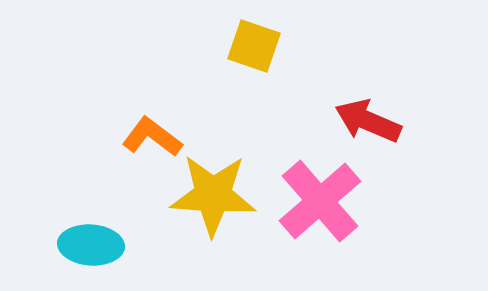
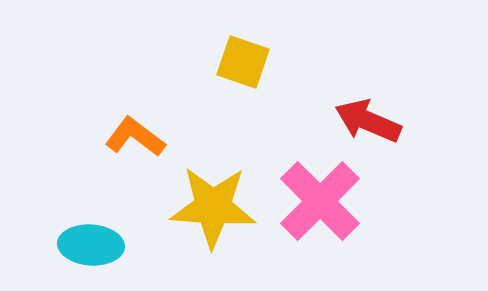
yellow square: moved 11 px left, 16 px down
orange L-shape: moved 17 px left
yellow star: moved 12 px down
pink cross: rotated 4 degrees counterclockwise
